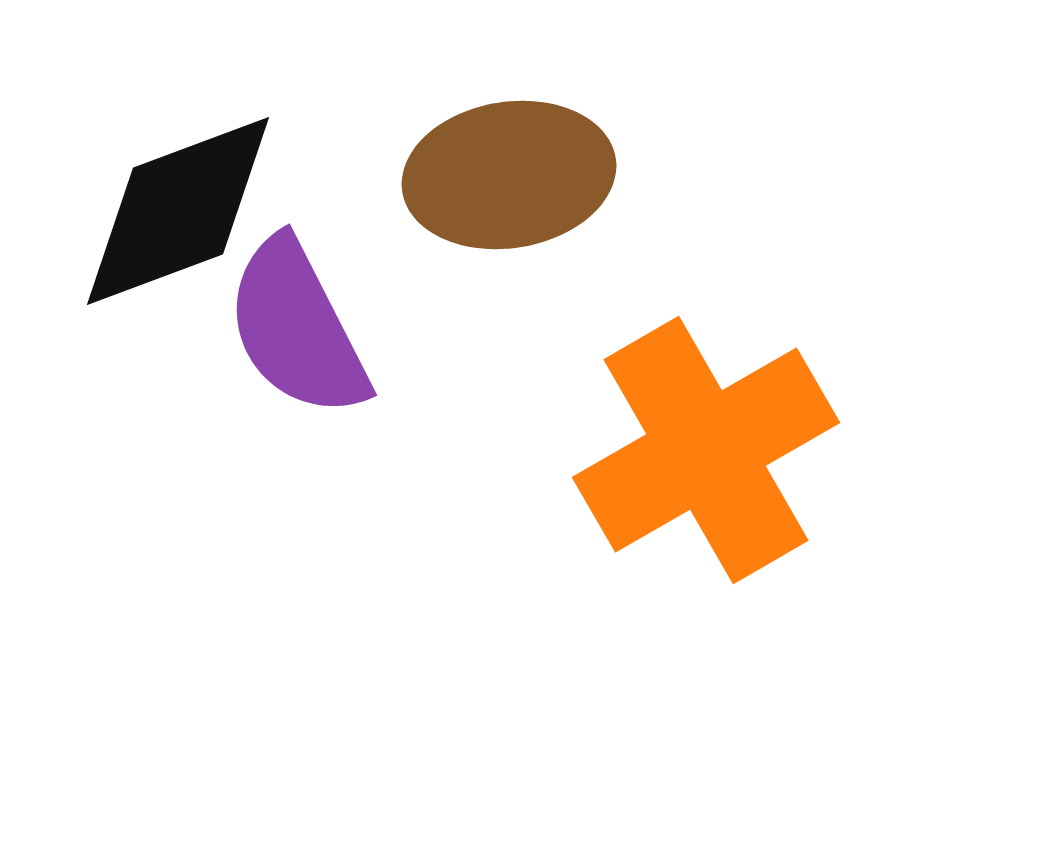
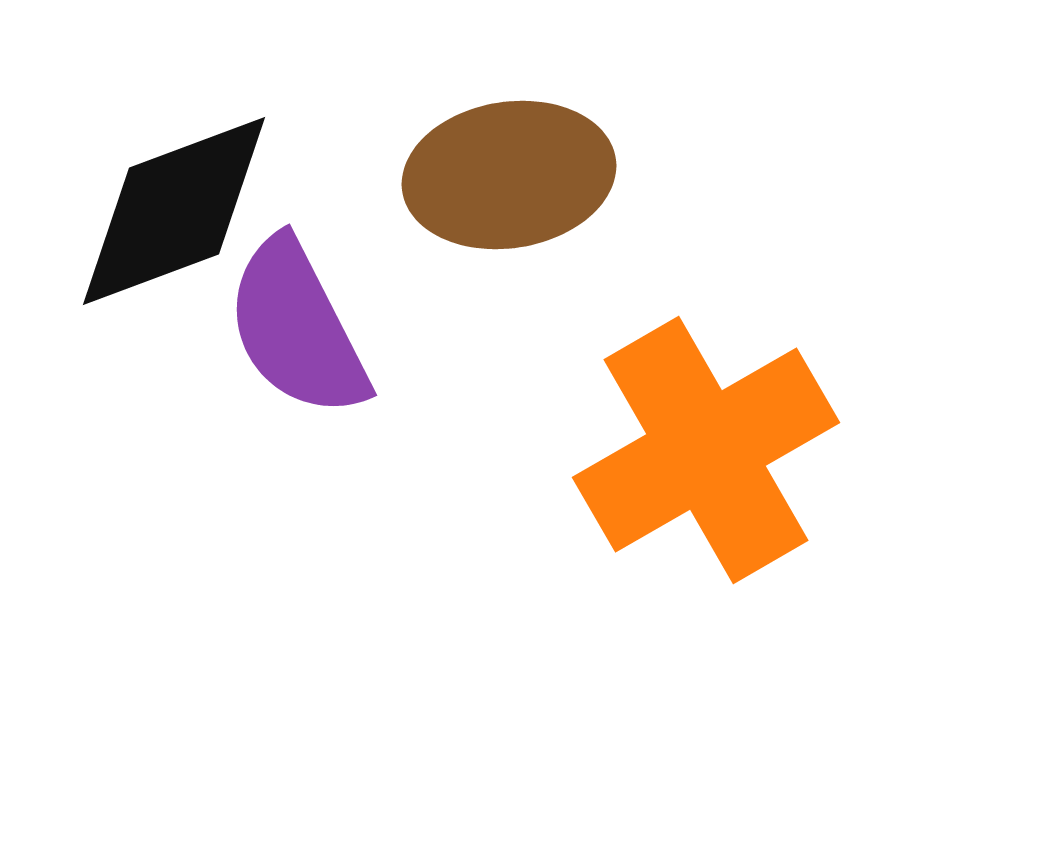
black diamond: moved 4 px left
